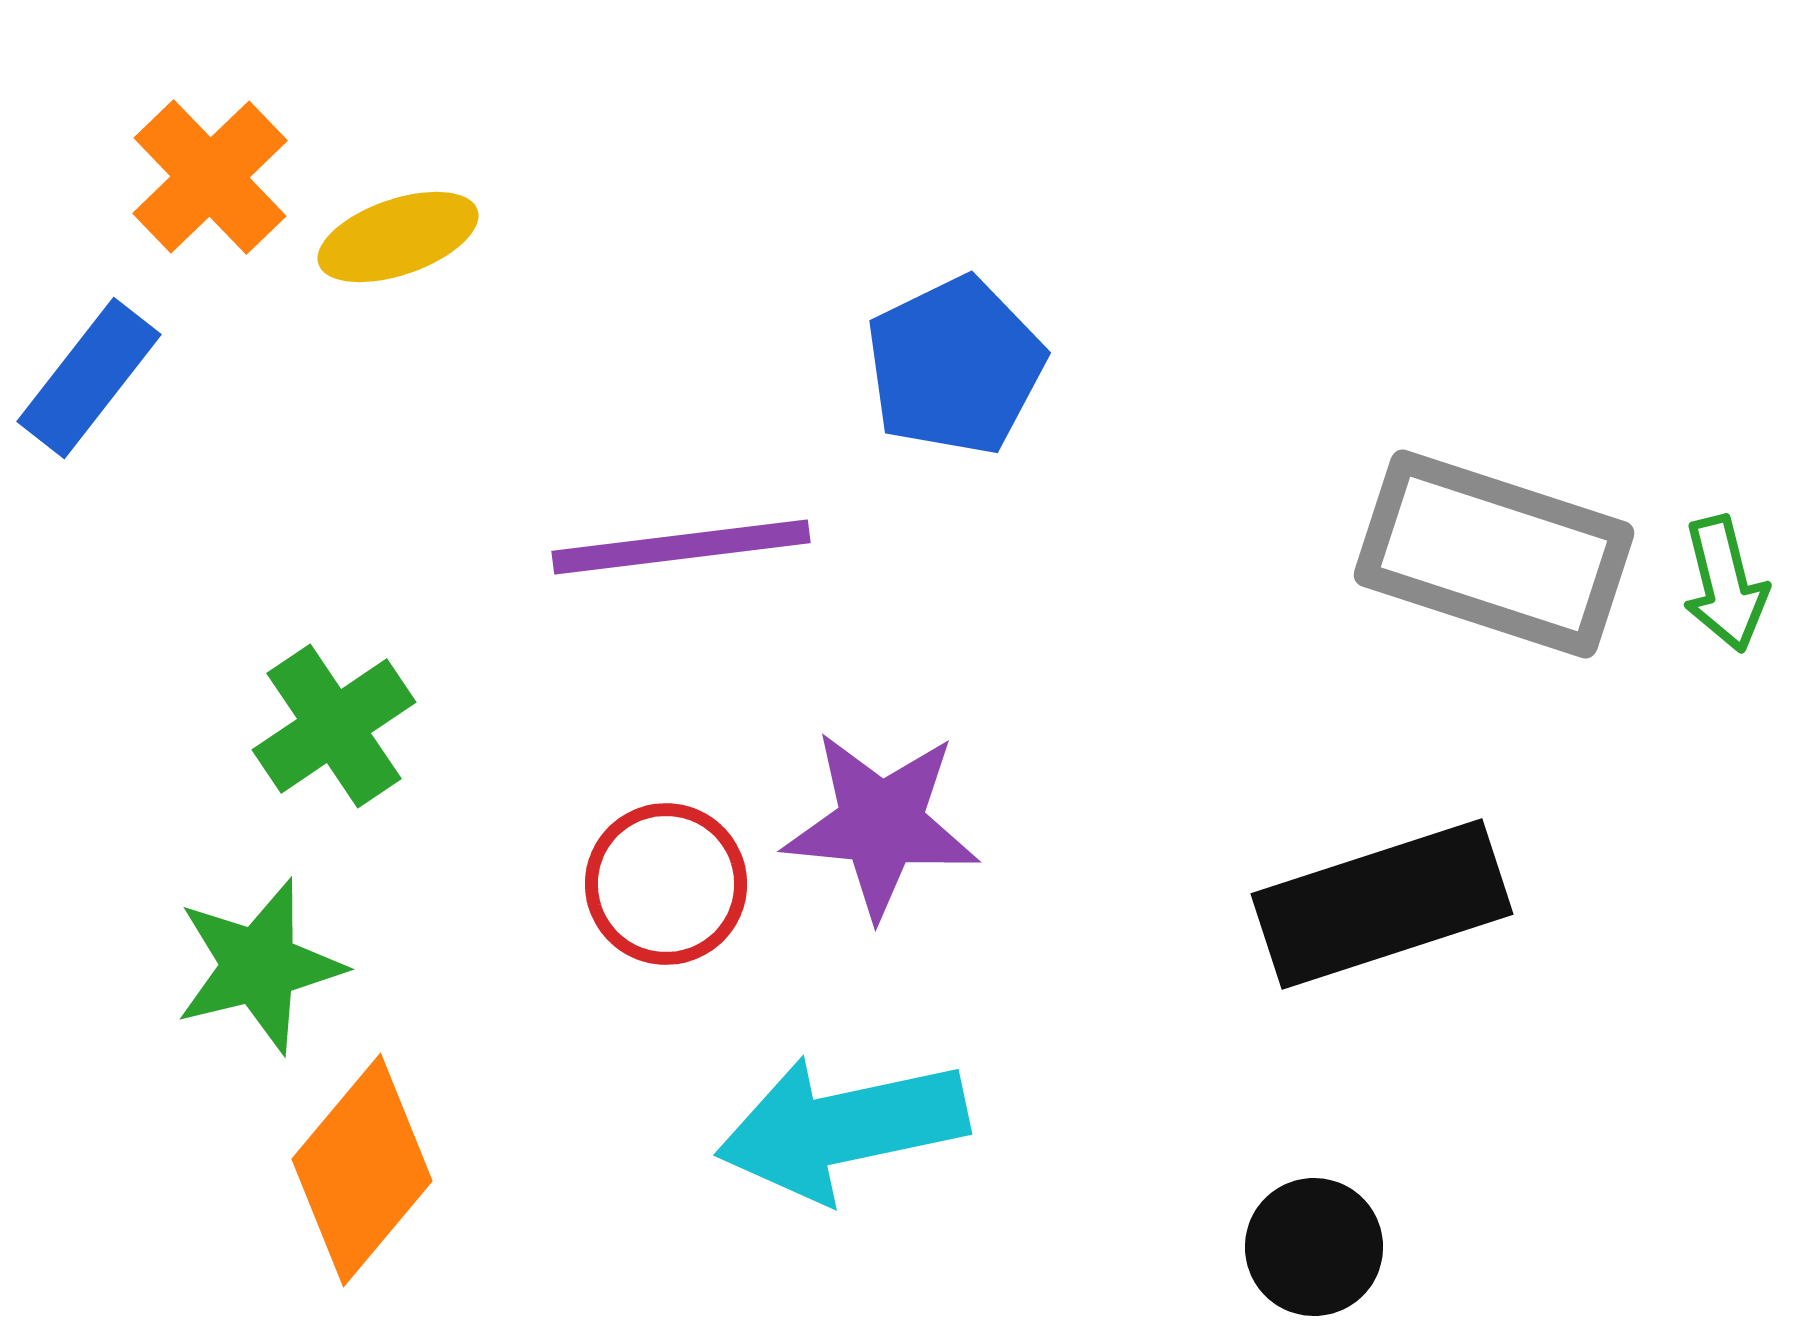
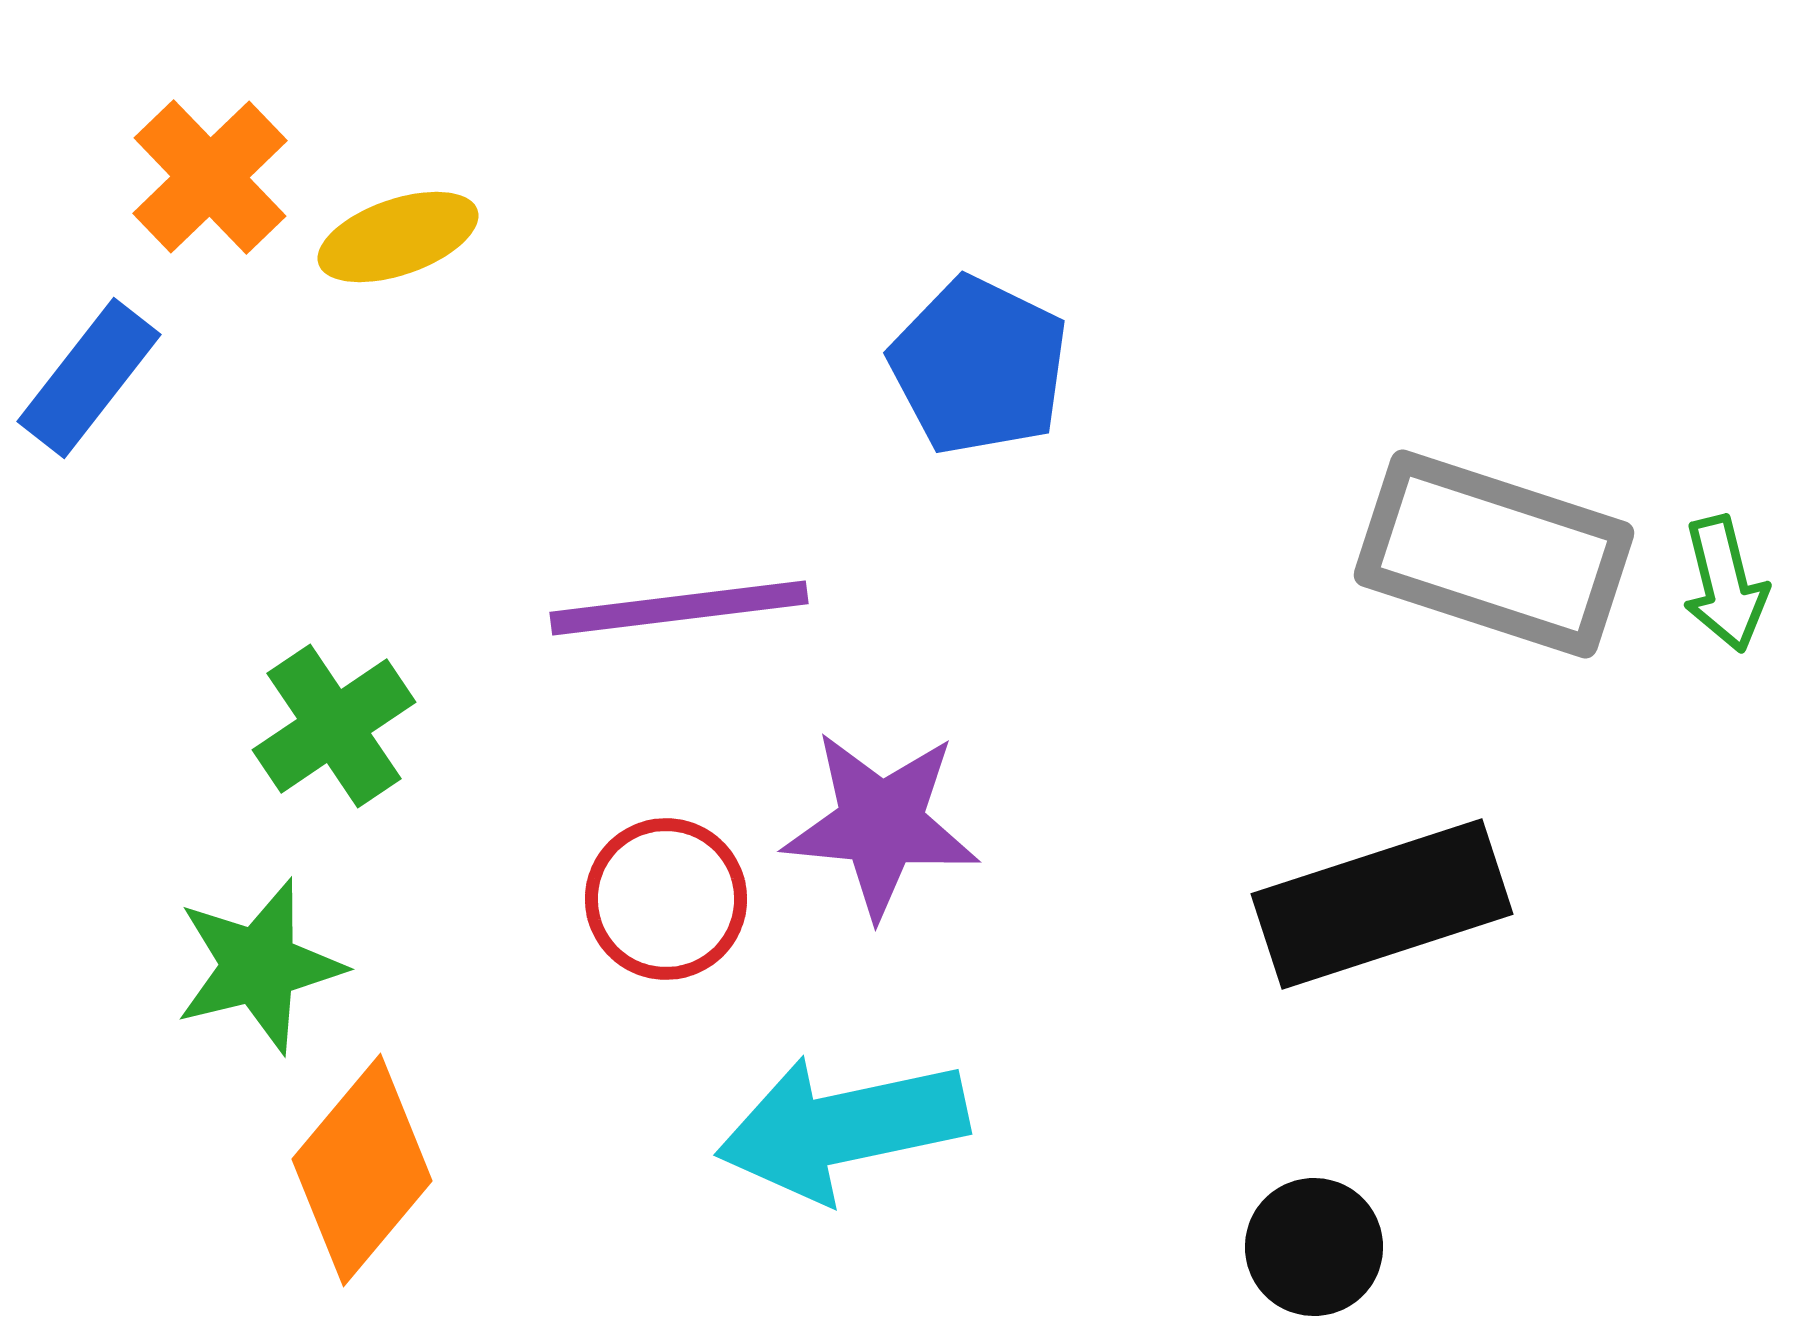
blue pentagon: moved 24 px right; rotated 20 degrees counterclockwise
purple line: moved 2 px left, 61 px down
red circle: moved 15 px down
